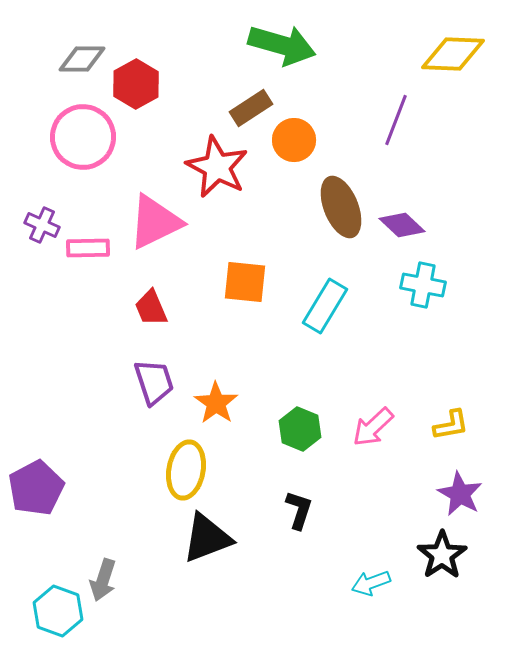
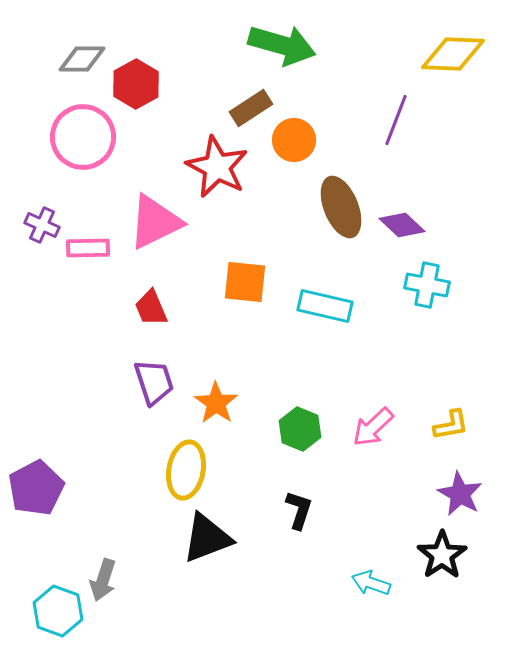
cyan cross: moved 4 px right
cyan rectangle: rotated 72 degrees clockwise
cyan arrow: rotated 39 degrees clockwise
